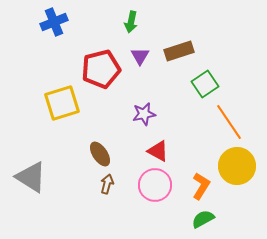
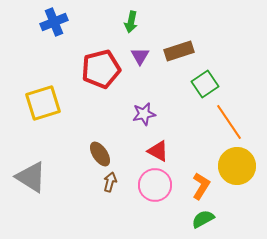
yellow square: moved 19 px left
brown arrow: moved 3 px right, 2 px up
